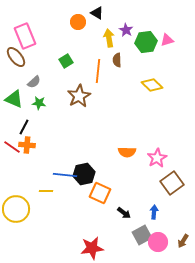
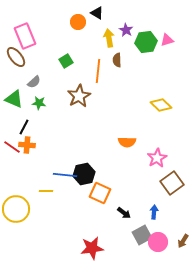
yellow diamond: moved 9 px right, 20 px down
orange semicircle: moved 10 px up
